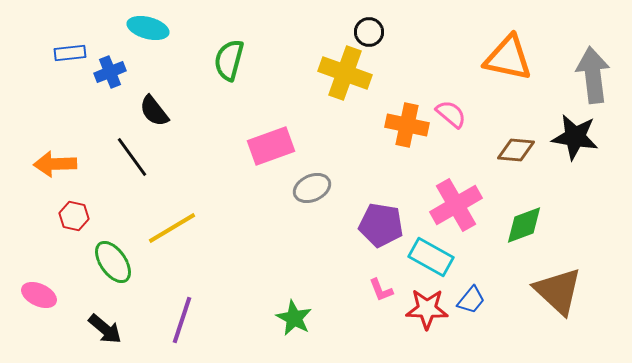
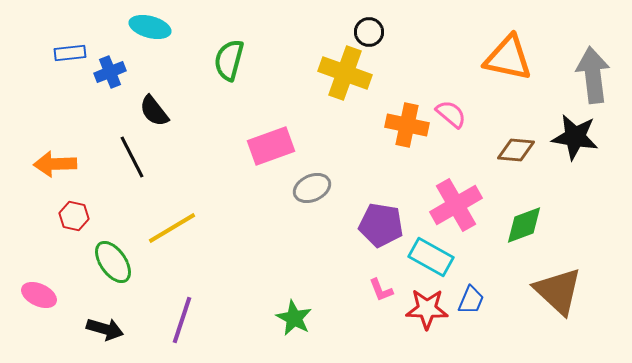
cyan ellipse: moved 2 px right, 1 px up
black line: rotated 9 degrees clockwise
blue trapezoid: rotated 16 degrees counterclockwise
black arrow: rotated 24 degrees counterclockwise
